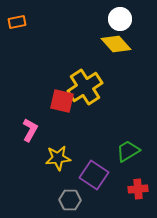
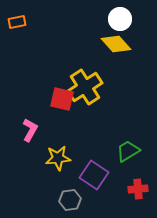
red square: moved 2 px up
gray hexagon: rotated 10 degrees counterclockwise
